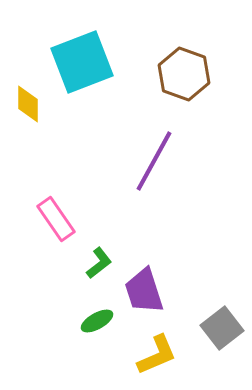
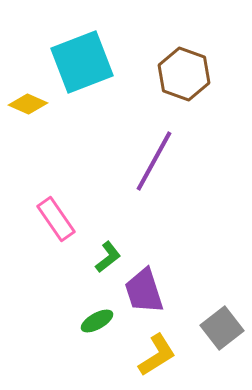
yellow diamond: rotated 66 degrees counterclockwise
green L-shape: moved 9 px right, 6 px up
yellow L-shape: rotated 9 degrees counterclockwise
